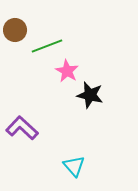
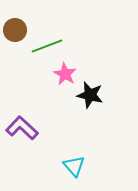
pink star: moved 2 px left, 3 px down
